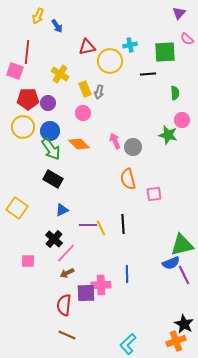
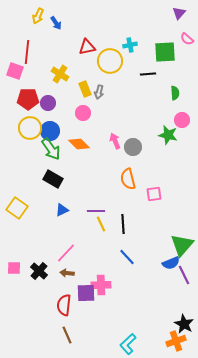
blue arrow at (57, 26): moved 1 px left, 3 px up
yellow circle at (23, 127): moved 7 px right, 1 px down
purple line at (88, 225): moved 8 px right, 14 px up
yellow line at (101, 228): moved 4 px up
black cross at (54, 239): moved 15 px left, 32 px down
green triangle at (182, 245): rotated 35 degrees counterclockwise
pink square at (28, 261): moved 14 px left, 7 px down
brown arrow at (67, 273): rotated 32 degrees clockwise
blue line at (127, 274): moved 17 px up; rotated 42 degrees counterclockwise
brown line at (67, 335): rotated 42 degrees clockwise
